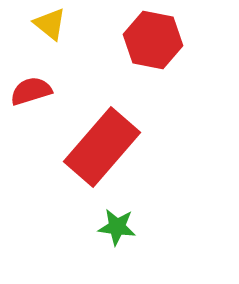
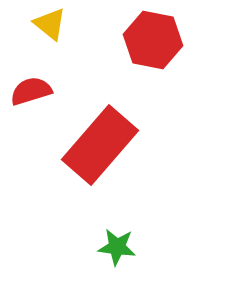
red rectangle: moved 2 px left, 2 px up
green star: moved 20 px down
